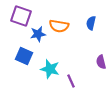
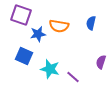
purple square: moved 1 px up
purple semicircle: rotated 32 degrees clockwise
purple line: moved 2 px right, 4 px up; rotated 24 degrees counterclockwise
